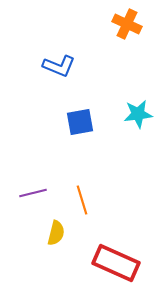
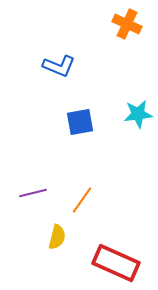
orange line: rotated 52 degrees clockwise
yellow semicircle: moved 1 px right, 4 px down
